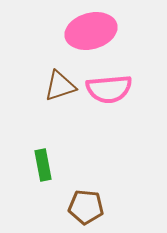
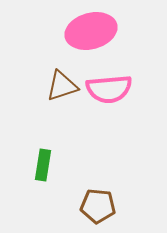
brown triangle: moved 2 px right
green rectangle: rotated 20 degrees clockwise
brown pentagon: moved 12 px right, 1 px up
